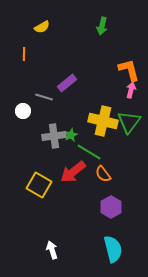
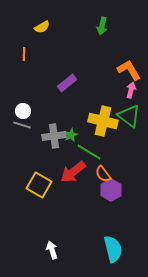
orange L-shape: rotated 15 degrees counterclockwise
gray line: moved 22 px left, 28 px down
green triangle: moved 6 px up; rotated 30 degrees counterclockwise
purple hexagon: moved 17 px up
